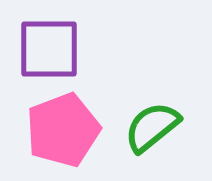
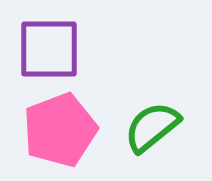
pink pentagon: moved 3 px left
